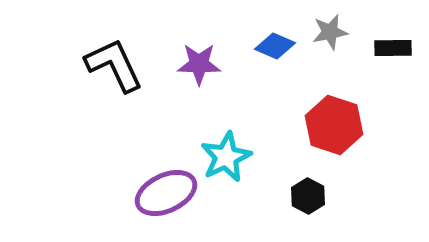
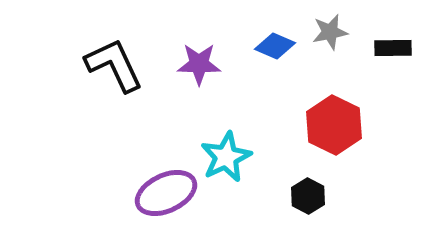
red hexagon: rotated 8 degrees clockwise
